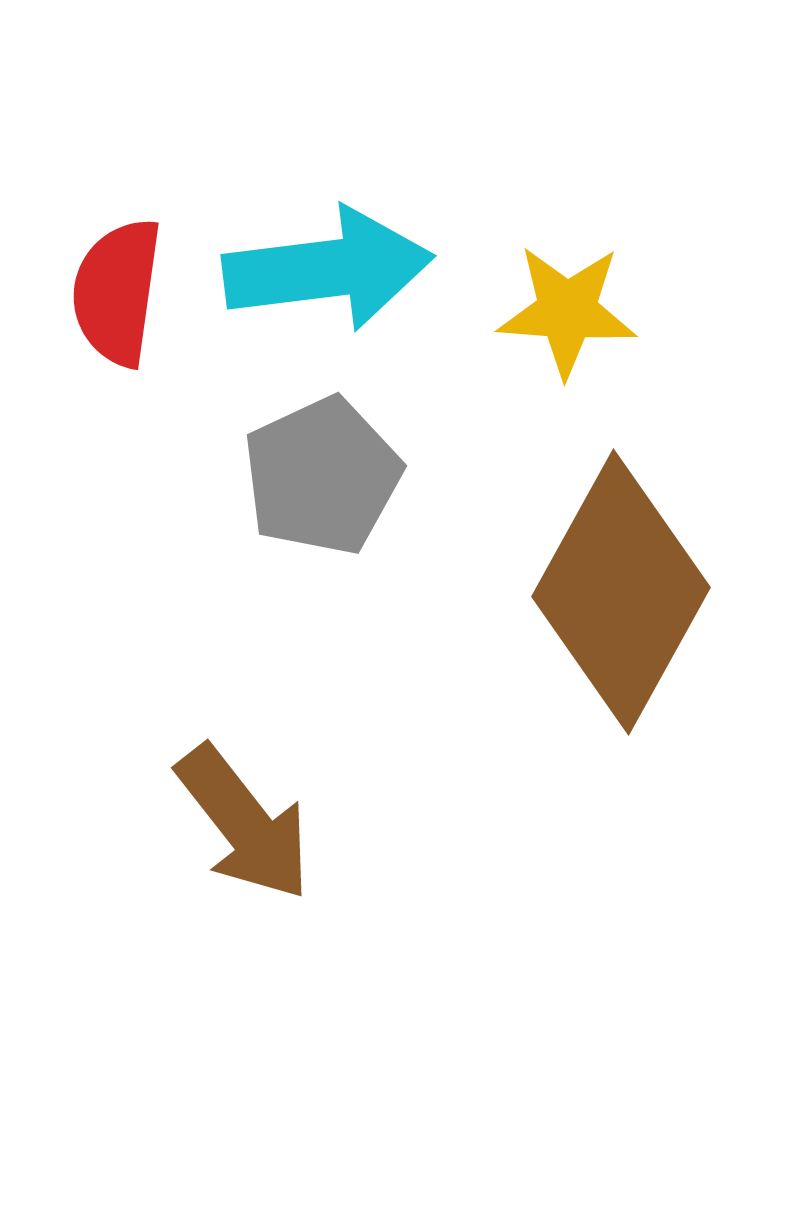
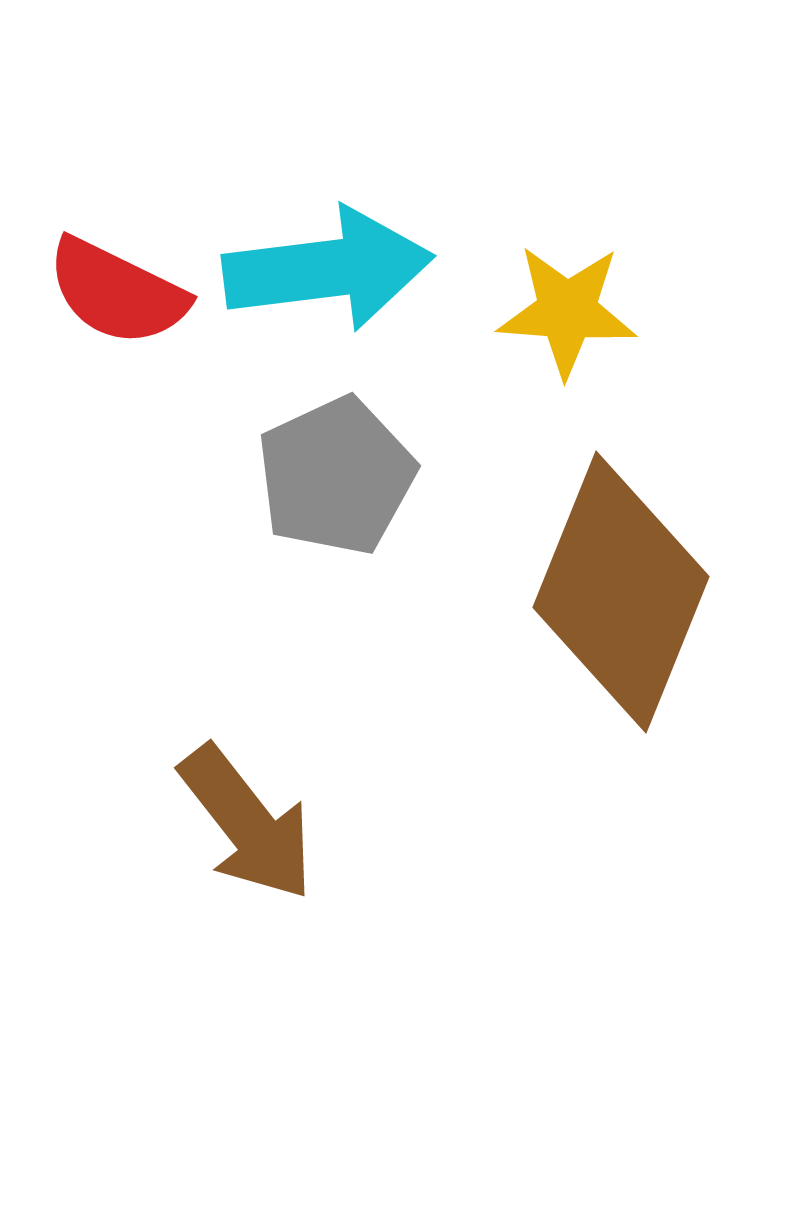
red semicircle: rotated 72 degrees counterclockwise
gray pentagon: moved 14 px right
brown diamond: rotated 7 degrees counterclockwise
brown arrow: moved 3 px right
